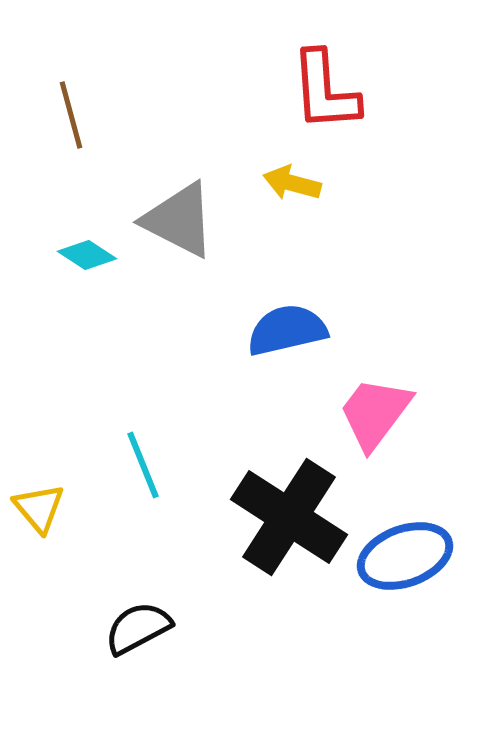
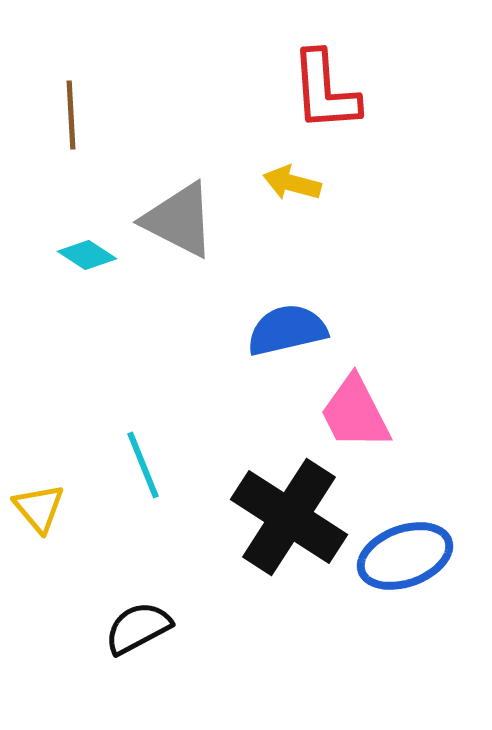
brown line: rotated 12 degrees clockwise
pink trapezoid: moved 20 px left; rotated 64 degrees counterclockwise
